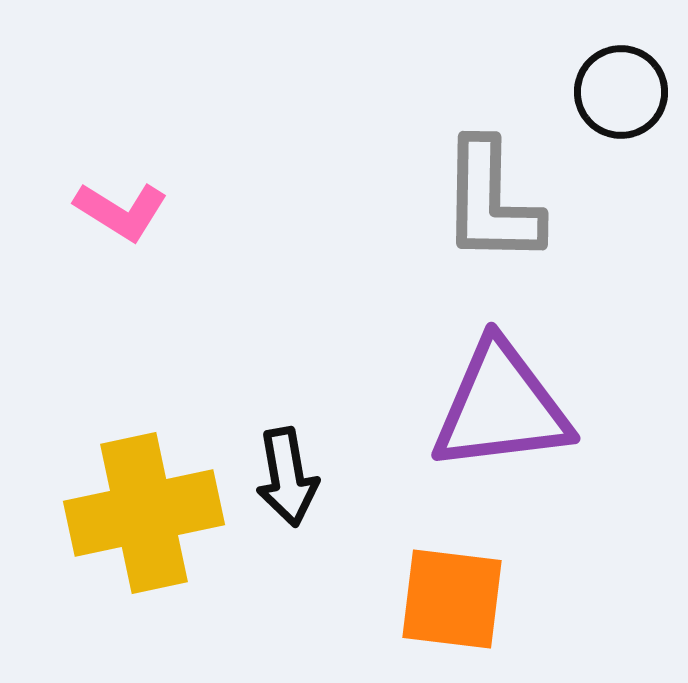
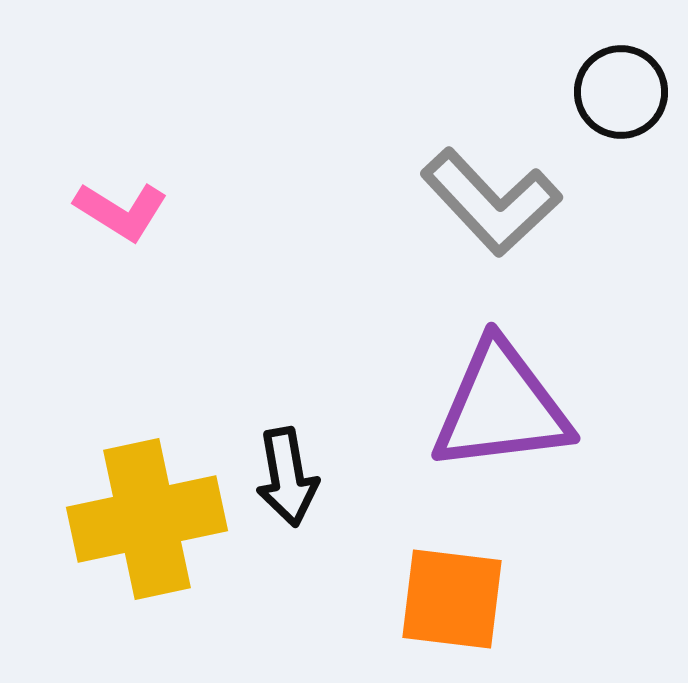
gray L-shape: rotated 44 degrees counterclockwise
yellow cross: moved 3 px right, 6 px down
